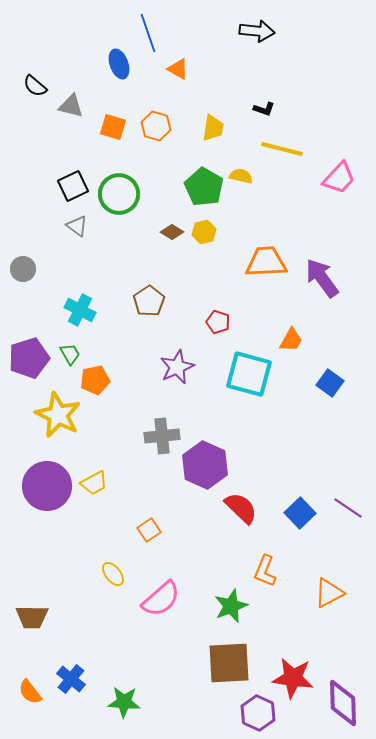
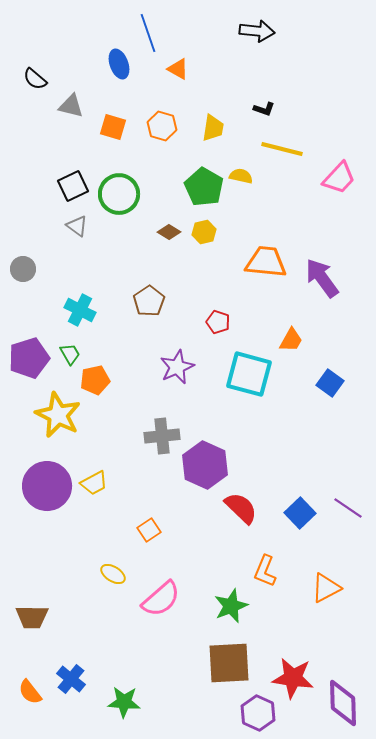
black semicircle at (35, 86): moved 7 px up
orange hexagon at (156, 126): moved 6 px right
brown diamond at (172, 232): moved 3 px left
orange trapezoid at (266, 262): rotated 9 degrees clockwise
yellow ellipse at (113, 574): rotated 20 degrees counterclockwise
orange triangle at (329, 593): moved 3 px left, 5 px up
